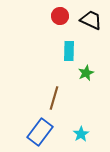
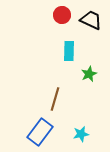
red circle: moved 2 px right, 1 px up
green star: moved 3 px right, 1 px down
brown line: moved 1 px right, 1 px down
cyan star: rotated 21 degrees clockwise
